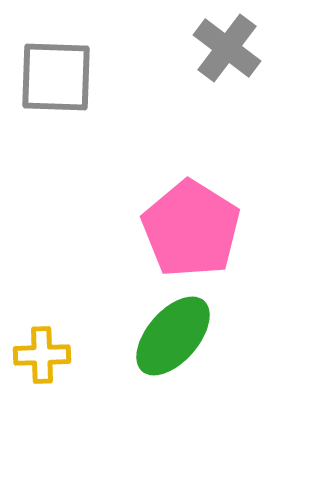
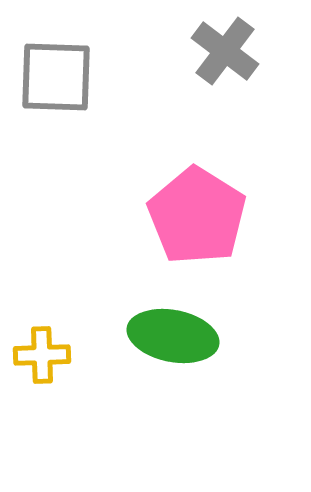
gray cross: moved 2 px left, 3 px down
pink pentagon: moved 6 px right, 13 px up
green ellipse: rotated 60 degrees clockwise
